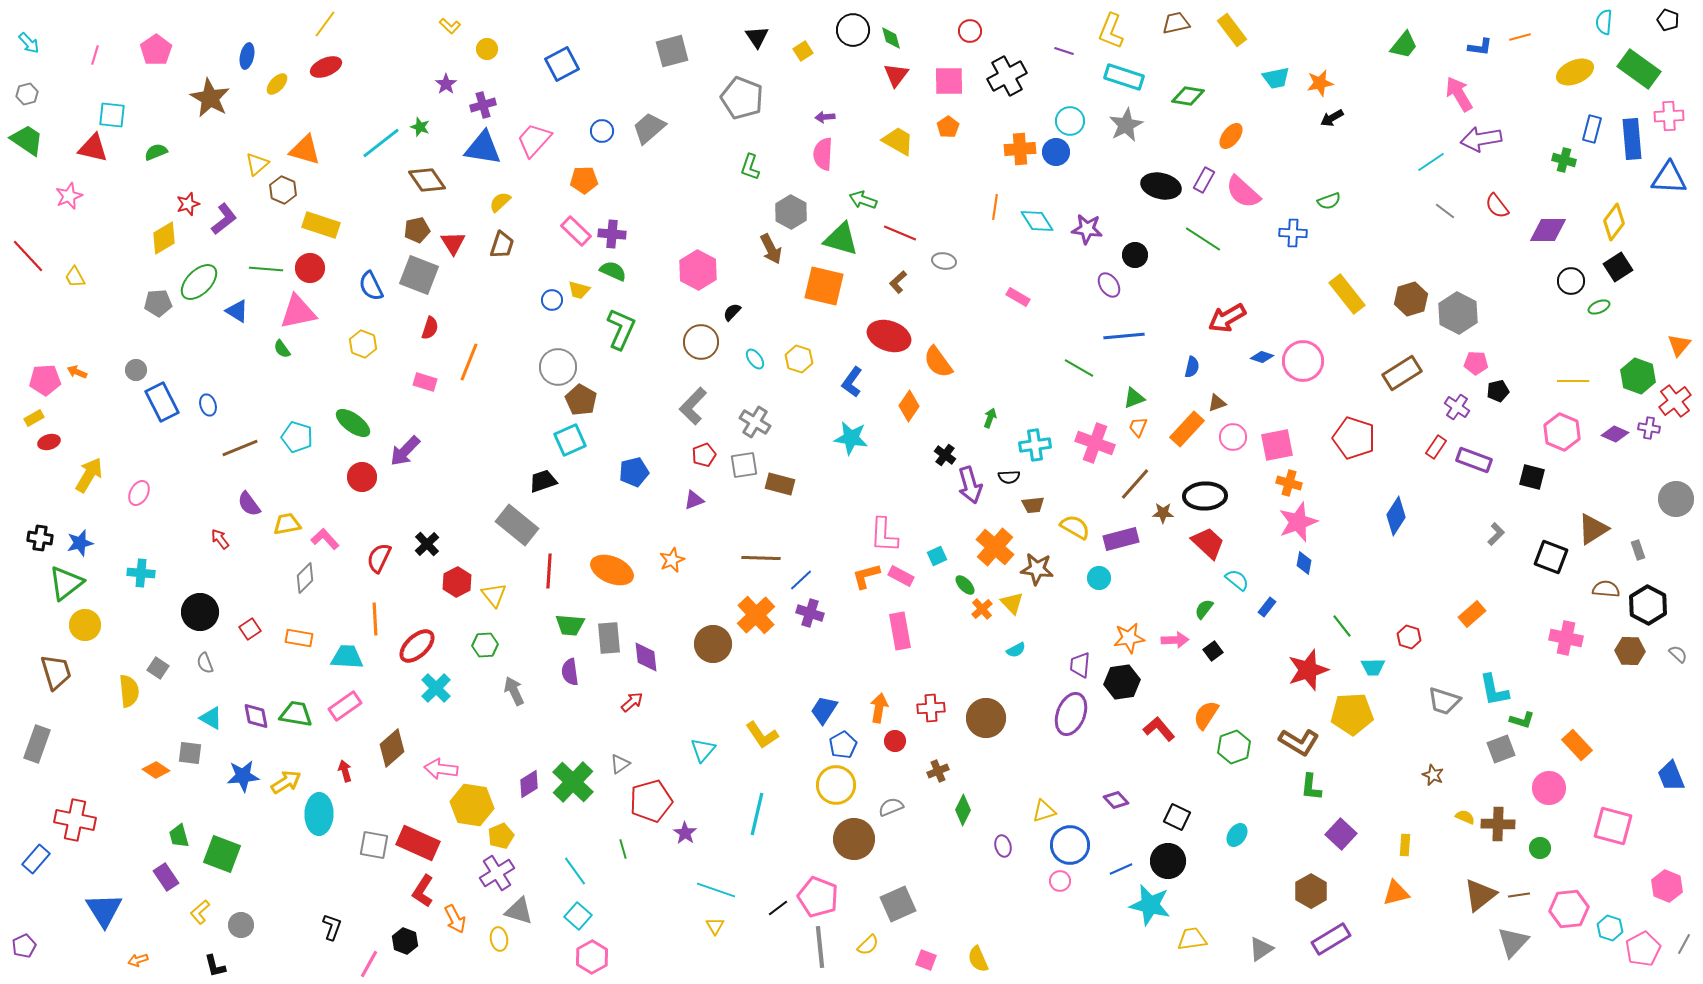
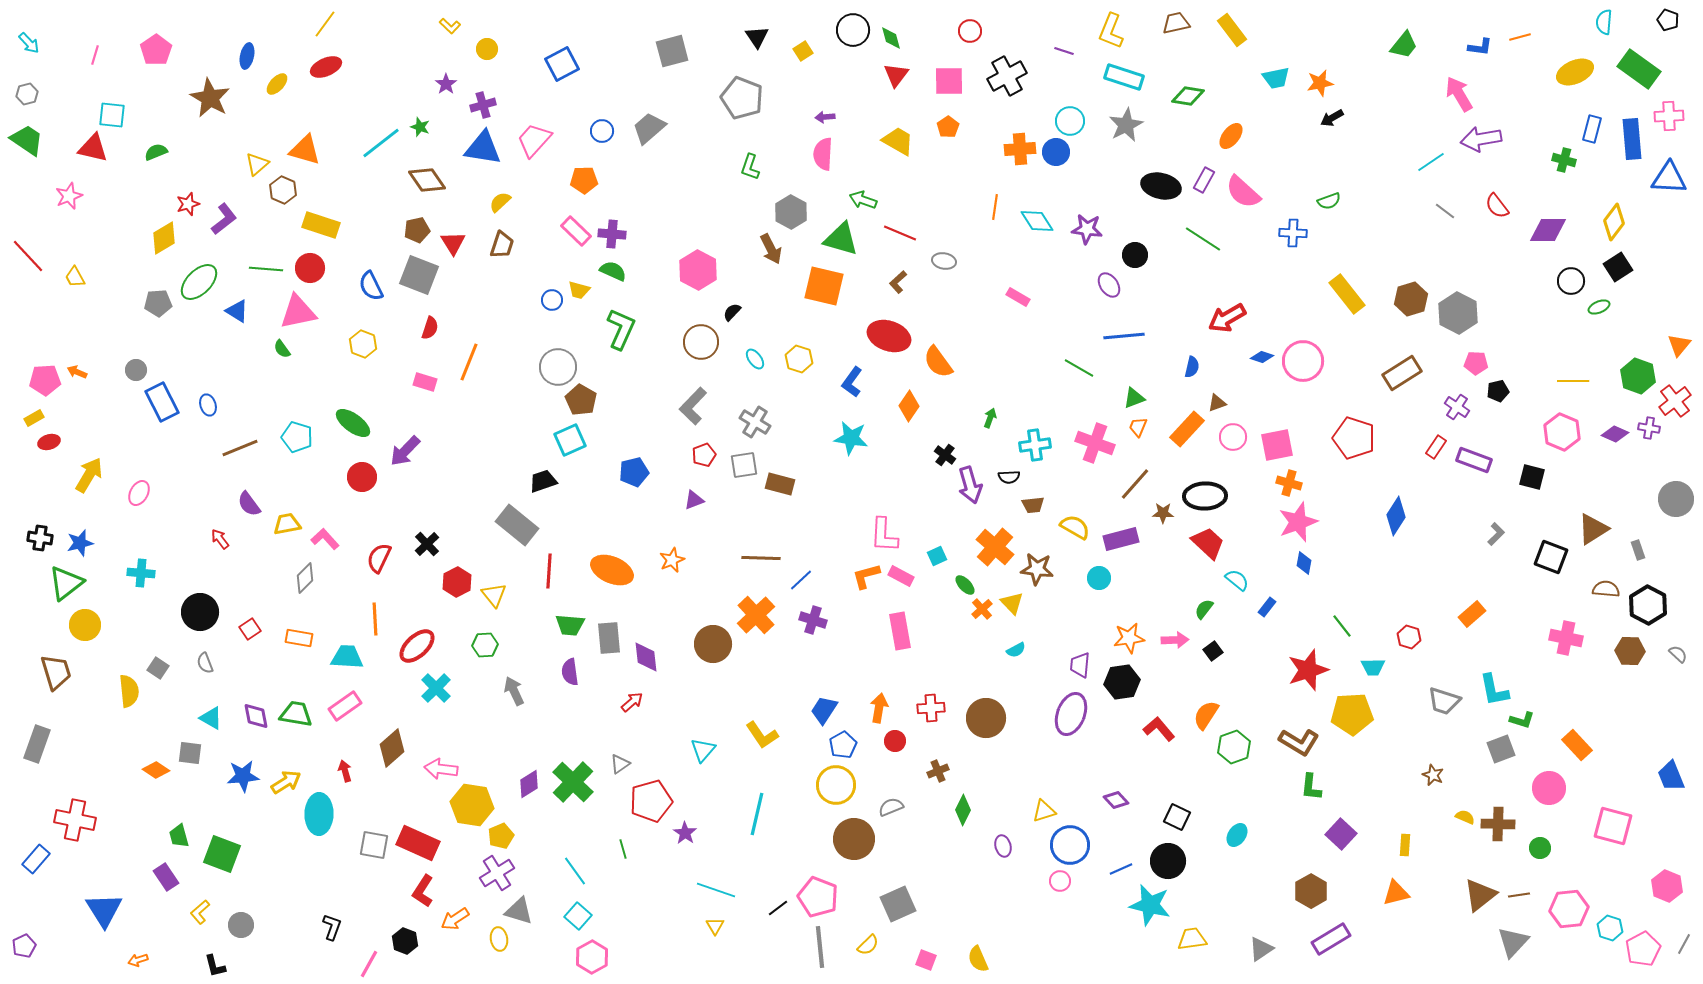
purple cross at (810, 613): moved 3 px right, 7 px down
orange arrow at (455, 919): rotated 84 degrees clockwise
